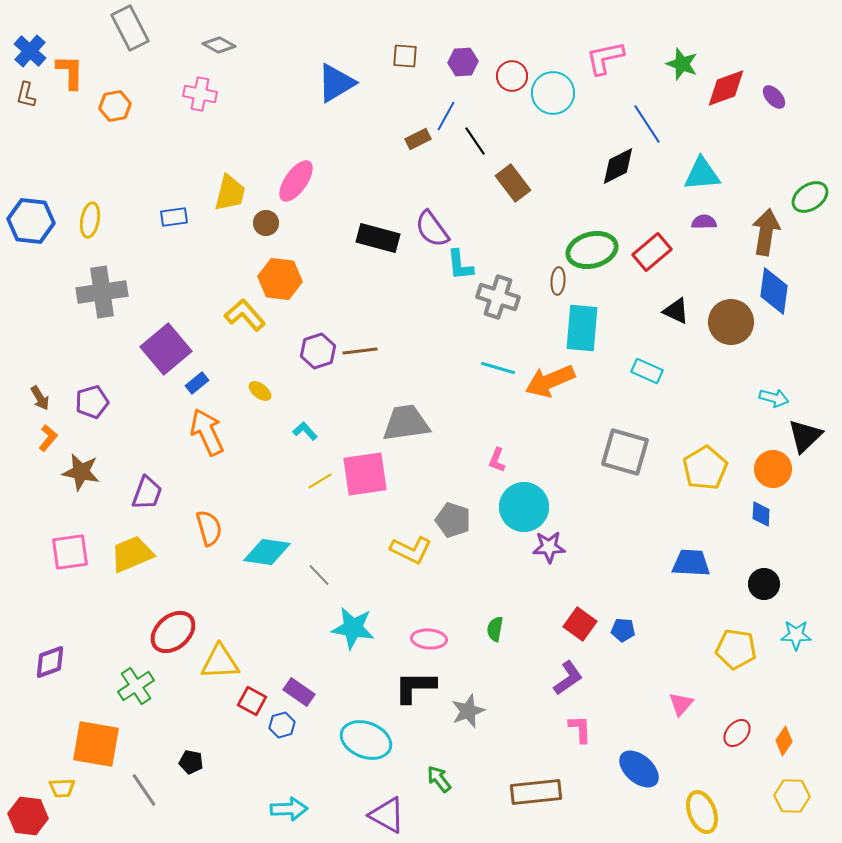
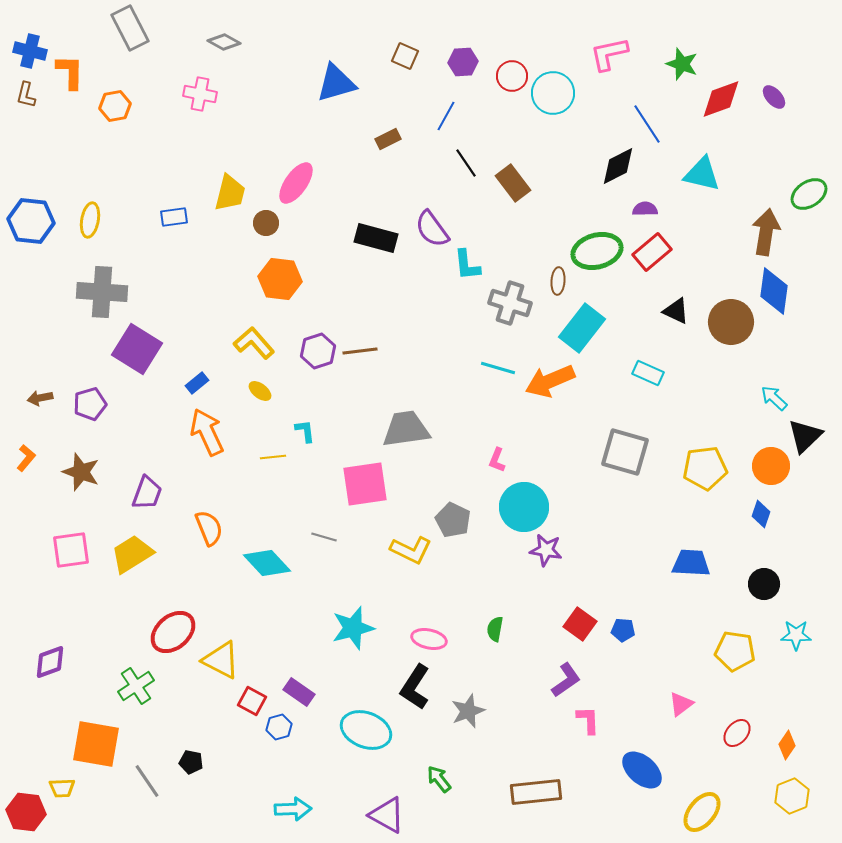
gray diamond at (219, 45): moved 5 px right, 3 px up
blue cross at (30, 51): rotated 28 degrees counterclockwise
brown square at (405, 56): rotated 20 degrees clockwise
pink L-shape at (605, 58): moved 4 px right, 4 px up
blue triangle at (336, 83): rotated 15 degrees clockwise
red diamond at (726, 88): moved 5 px left, 11 px down
brown rectangle at (418, 139): moved 30 px left
black line at (475, 141): moved 9 px left, 22 px down
cyan triangle at (702, 174): rotated 18 degrees clockwise
pink ellipse at (296, 181): moved 2 px down
green ellipse at (810, 197): moved 1 px left, 3 px up
purple semicircle at (704, 222): moved 59 px left, 13 px up
black rectangle at (378, 238): moved 2 px left
green ellipse at (592, 250): moved 5 px right, 1 px down
cyan L-shape at (460, 265): moved 7 px right
gray cross at (102, 292): rotated 12 degrees clockwise
gray cross at (498, 297): moved 12 px right, 6 px down
yellow L-shape at (245, 315): moved 9 px right, 28 px down
cyan rectangle at (582, 328): rotated 33 degrees clockwise
purple square at (166, 349): moved 29 px left; rotated 18 degrees counterclockwise
cyan rectangle at (647, 371): moved 1 px right, 2 px down
brown arrow at (40, 398): rotated 110 degrees clockwise
cyan arrow at (774, 398): rotated 152 degrees counterclockwise
purple pentagon at (92, 402): moved 2 px left, 2 px down
gray trapezoid at (406, 423): moved 6 px down
cyan L-shape at (305, 431): rotated 35 degrees clockwise
orange L-shape at (48, 438): moved 22 px left, 20 px down
yellow pentagon at (705, 468): rotated 24 degrees clockwise
orange circle at (773, 469): moved 2 px left, 3 px up
brown star at (81, 472): rotated 9 degrees clockwise
pink square at (365, 474): moved 10 px down
yellow line at (320, 481): moved 47 px left, 24 px up; rotated 25 degrees clockwise
blue diamond at (761, 514): rotated 16 degrees clockwise
gray pentagon at (453, 520): rotated 8 degrees clockwise
orange semicircle at (209, 528): rotated 6 degrees counterclockwise
purple star at (549, 547): moved 3 px left, 3 px down; rotated 12 degrees clockwise
pink square at (70, 552): moved 1 px right, 2 px up
cyan diamond at (267, 552): moved 11 px down; rotated 39 degrees clockwise
yellow trapezoid at (132, 554): rotated 9 degrees counterclockwise
gray line at (319, 575): moved 5 px right, 38 px up; rotated 30 degrees counterclockwise
cyan star at (353, 628): rotated 24 degrees counterclockwise
pink ellipse at (429, 639): rotated 8 degrees clockwise
yellow pentagon at (736, 649): moved 1 px left, 2 px down
yellow triangle at (220, 662): moved 1 px right, 2 px up; rotated 30 degrees clockwise
purple L-shape at (568, 678): moved 2 px left, 2 px down
black L-shape at (415, 687): rotated 57 degrees counterclockwise
pink triangle at (681, 704): rotated 12 degrees clockwise
blue hexagon at (282, 725): moved 3 px left, 2 px down
pink L-shape at (580, 729): moved 8 px right, 9 px up
cyan ellipse at (366, 740): moved 10 px up
orange diamond at (784, 741): moved 3 px right, 4 px down
blue ellipse at (639, 769): moved 3 px right, 1 px down
gray line at (144, 790): moved 3 px right, 9 px up
yellow hexagon at (792, 796): rotated 24 degrees counterclockwise
cyan arrow at (289, 809): moved 4 px right
yellow ellipse at (702, 812): rotated 60 degrees clockwise
red hexagon at (28, 816): moved 2 px left, 4 px up
